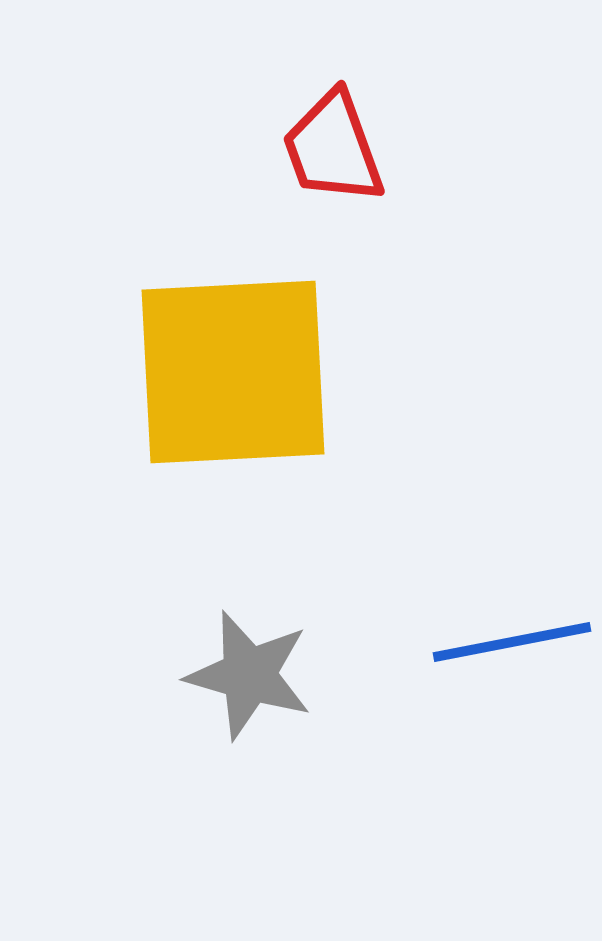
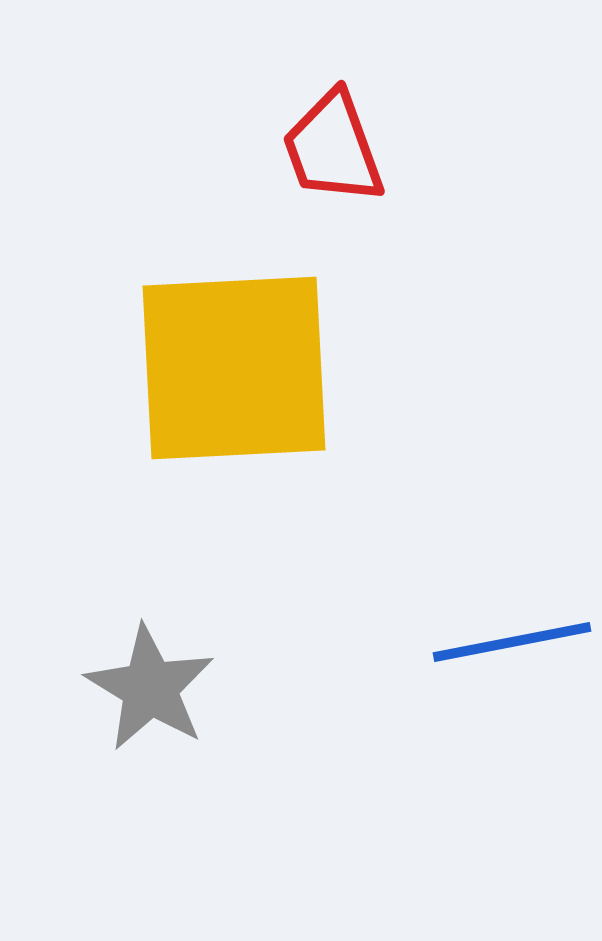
yellow square: moved 1 px right, 4 px up
gray star: moved 99 px left, 13 px down; rotated 15 degrees clockwise
